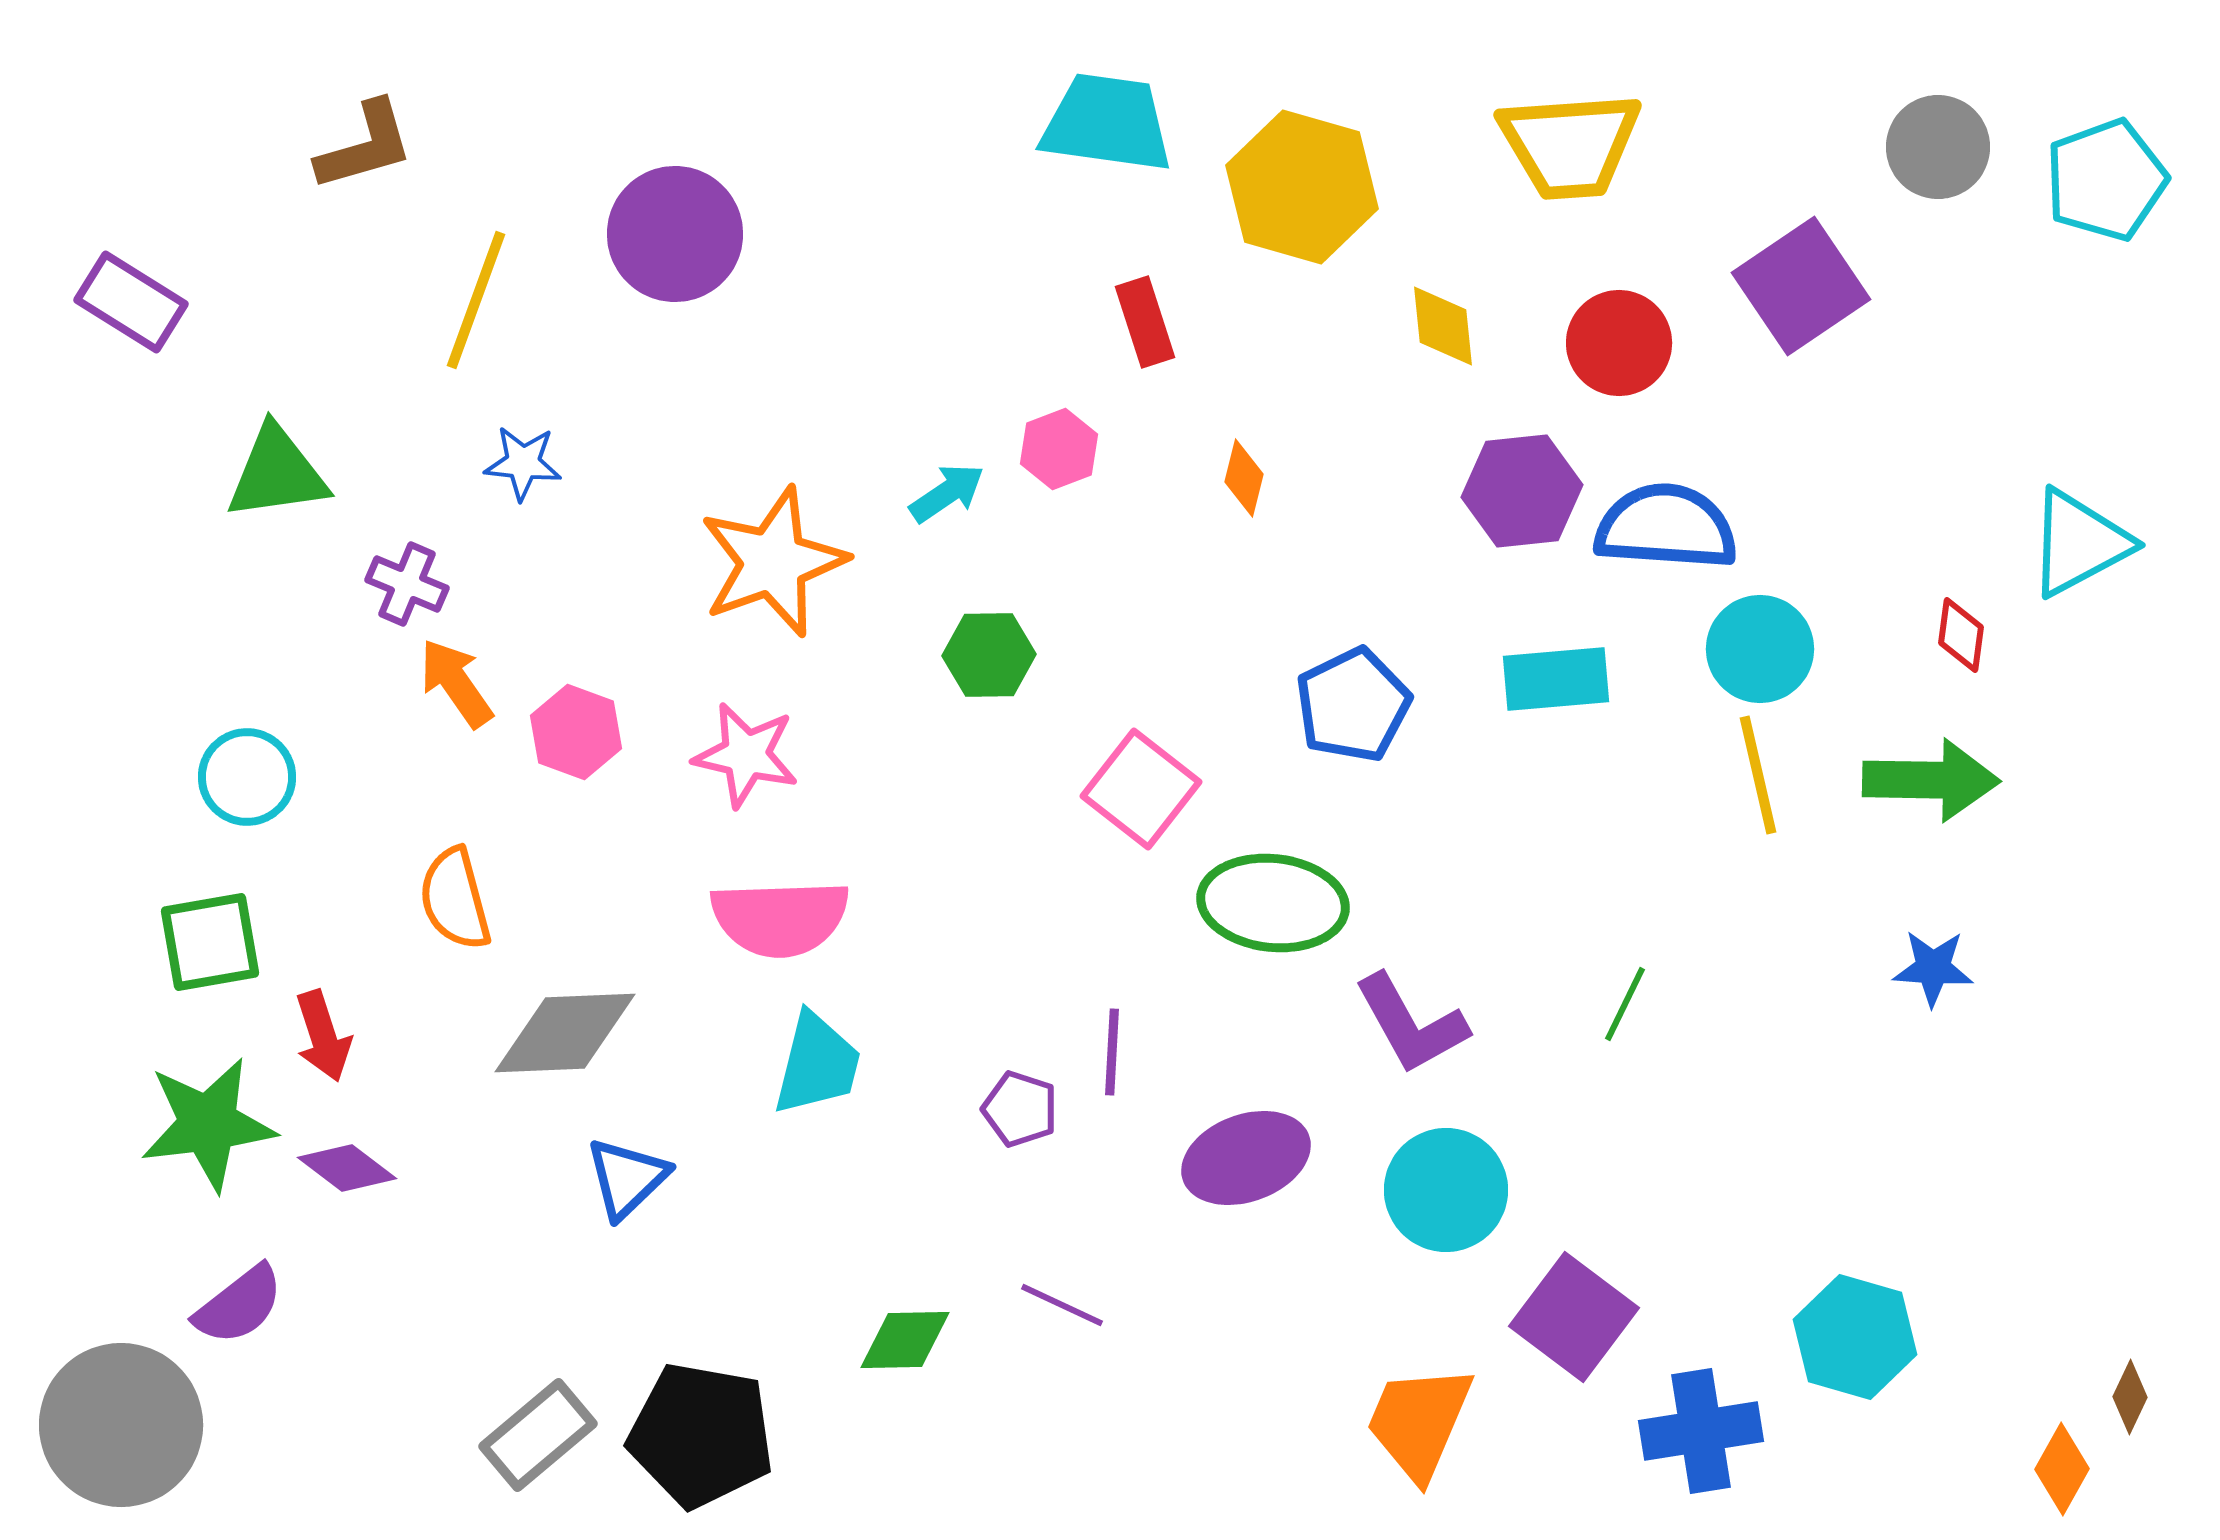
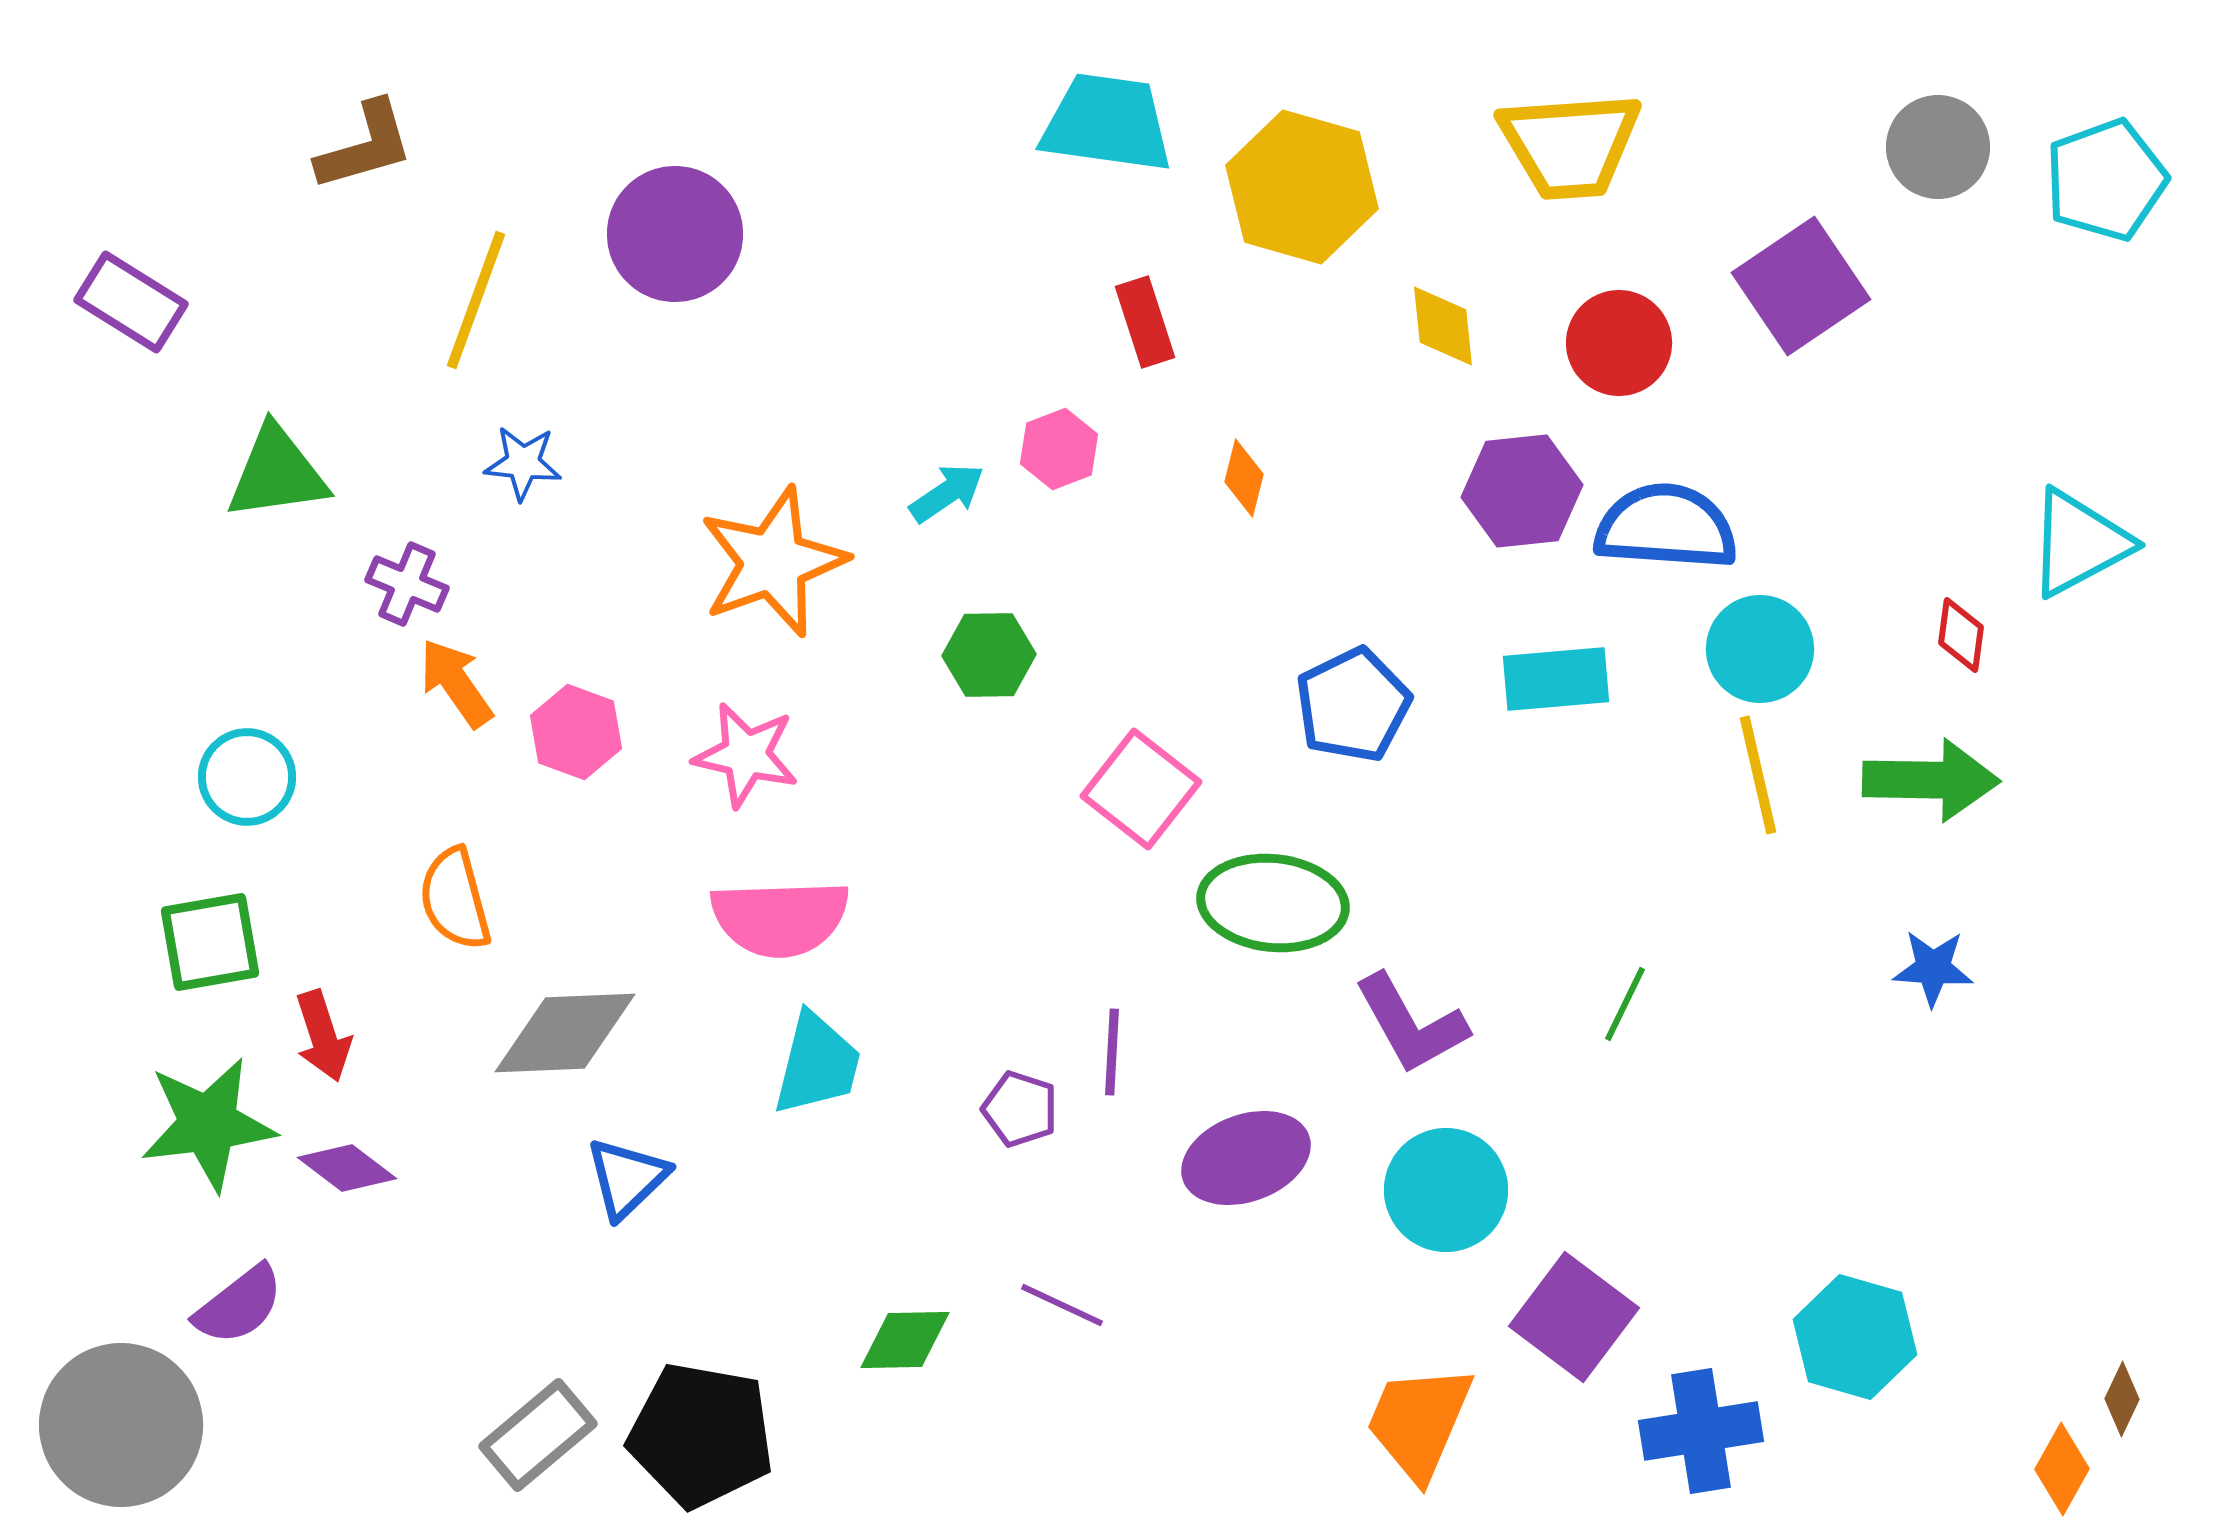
brown diamond at (2130, 1397): moved 8 px left, 2 px down
